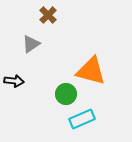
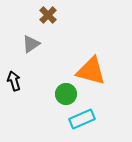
black arrow: rotated 114 degrees counterclockwise
